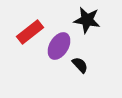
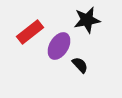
black star: rotated 20 degrees counterclockwise
